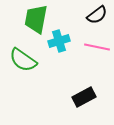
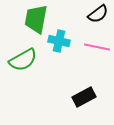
black semicircle: moved 1 px right, 1 px up
cyan cross: rotated 30 degrees clockwise
green semicircle: rotated 64 degrees counterclockwise
